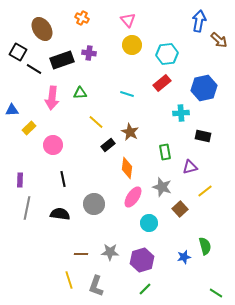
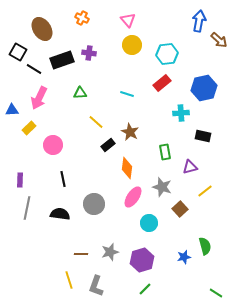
pink arrow at (52, 98): moved 13 px left; rotated 20 degrees clockwise
gray star at (110, 252): rotated 18 degrees counterclockwise
